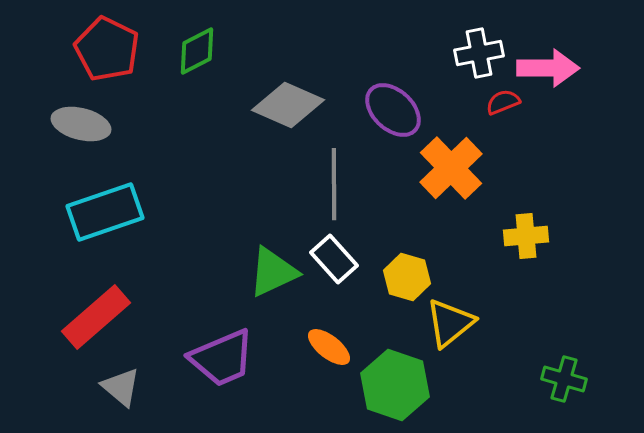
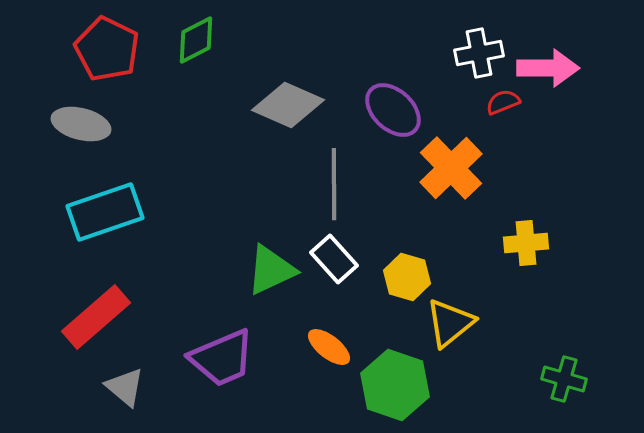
green diamond: moved 1 px left, 11 px up
yellow cross: moved 7 px down
green triangle: moved 2 px left, 2 px up
gray triangle: moved 4 px right
